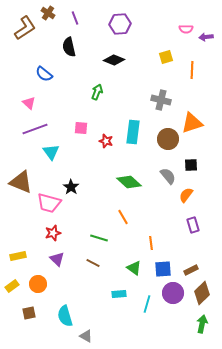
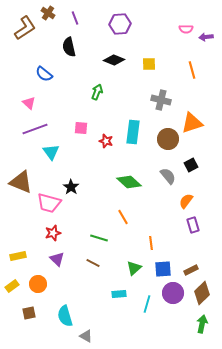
yellow square at (166, 57): moved 17 px left, 7 px down; rotated 16 degrees clockwise
orange line at (192, 70): rotated 18 degrees counterclockwise
black square at (191, 165): rotated 24 degrees counterclockwise
orange semicircle at (186, 195): moved 6 px down
green triangle at (134, 268): rotated 42 degrees clockwise
